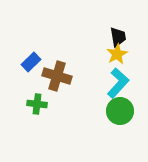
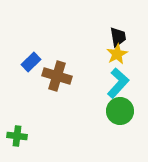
green cross: moved 20 px left, 32 px down
